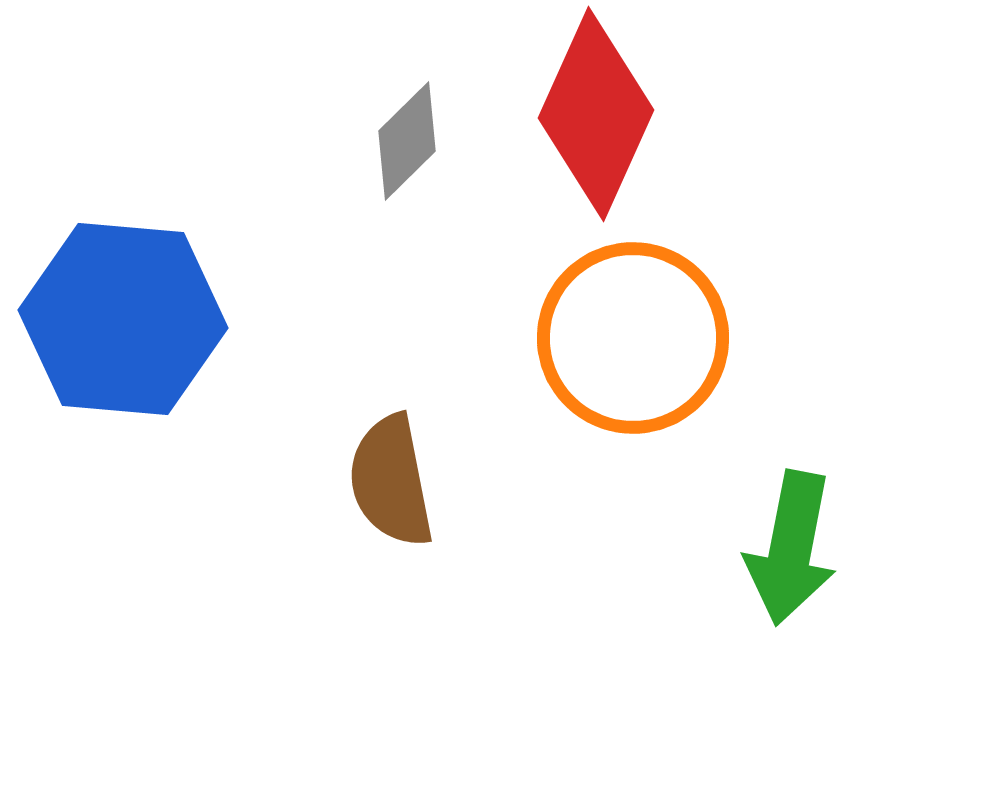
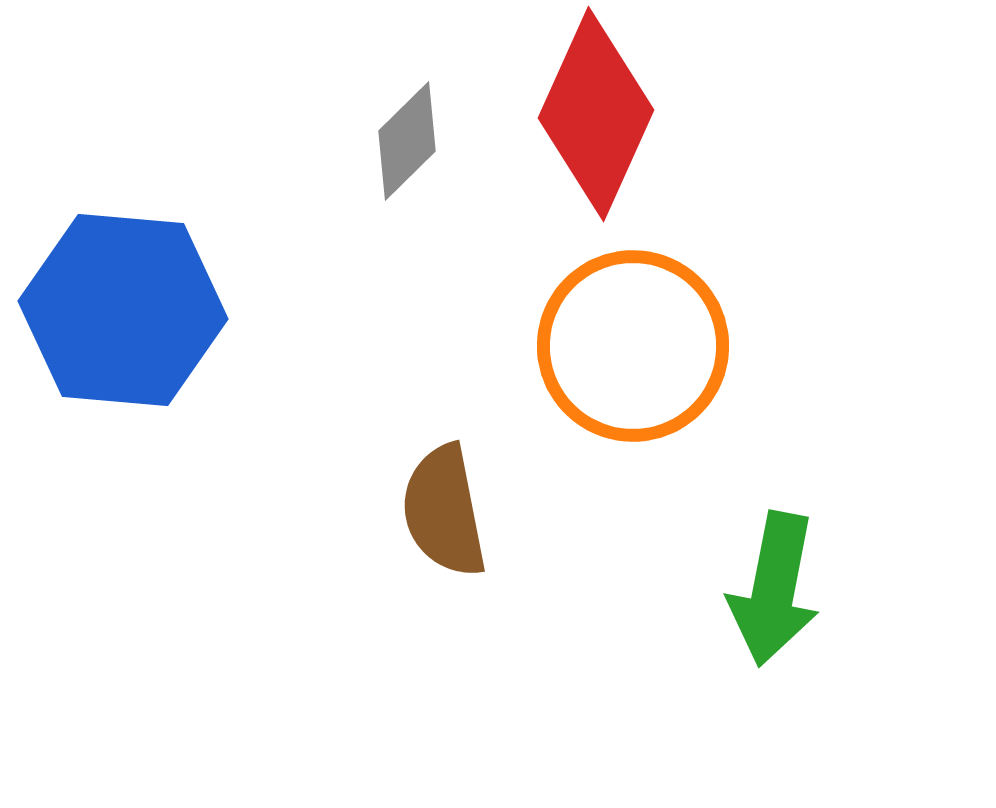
blue hexagon: moved 9 px up
orange circle: moved 8 px down
brown semicircle: moved 53 px right, 30 px down
green arrow: moved 17 px left, 41 px down
